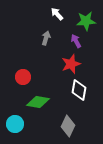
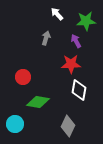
red star: rotated 18 degrees clockwise
